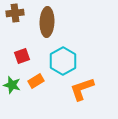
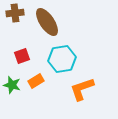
brown ellipse: rotated 36 degrees counterclockwise
cyan hexagon: moved 1 px left, 2 px up; rotated 20 degrees clockwise
